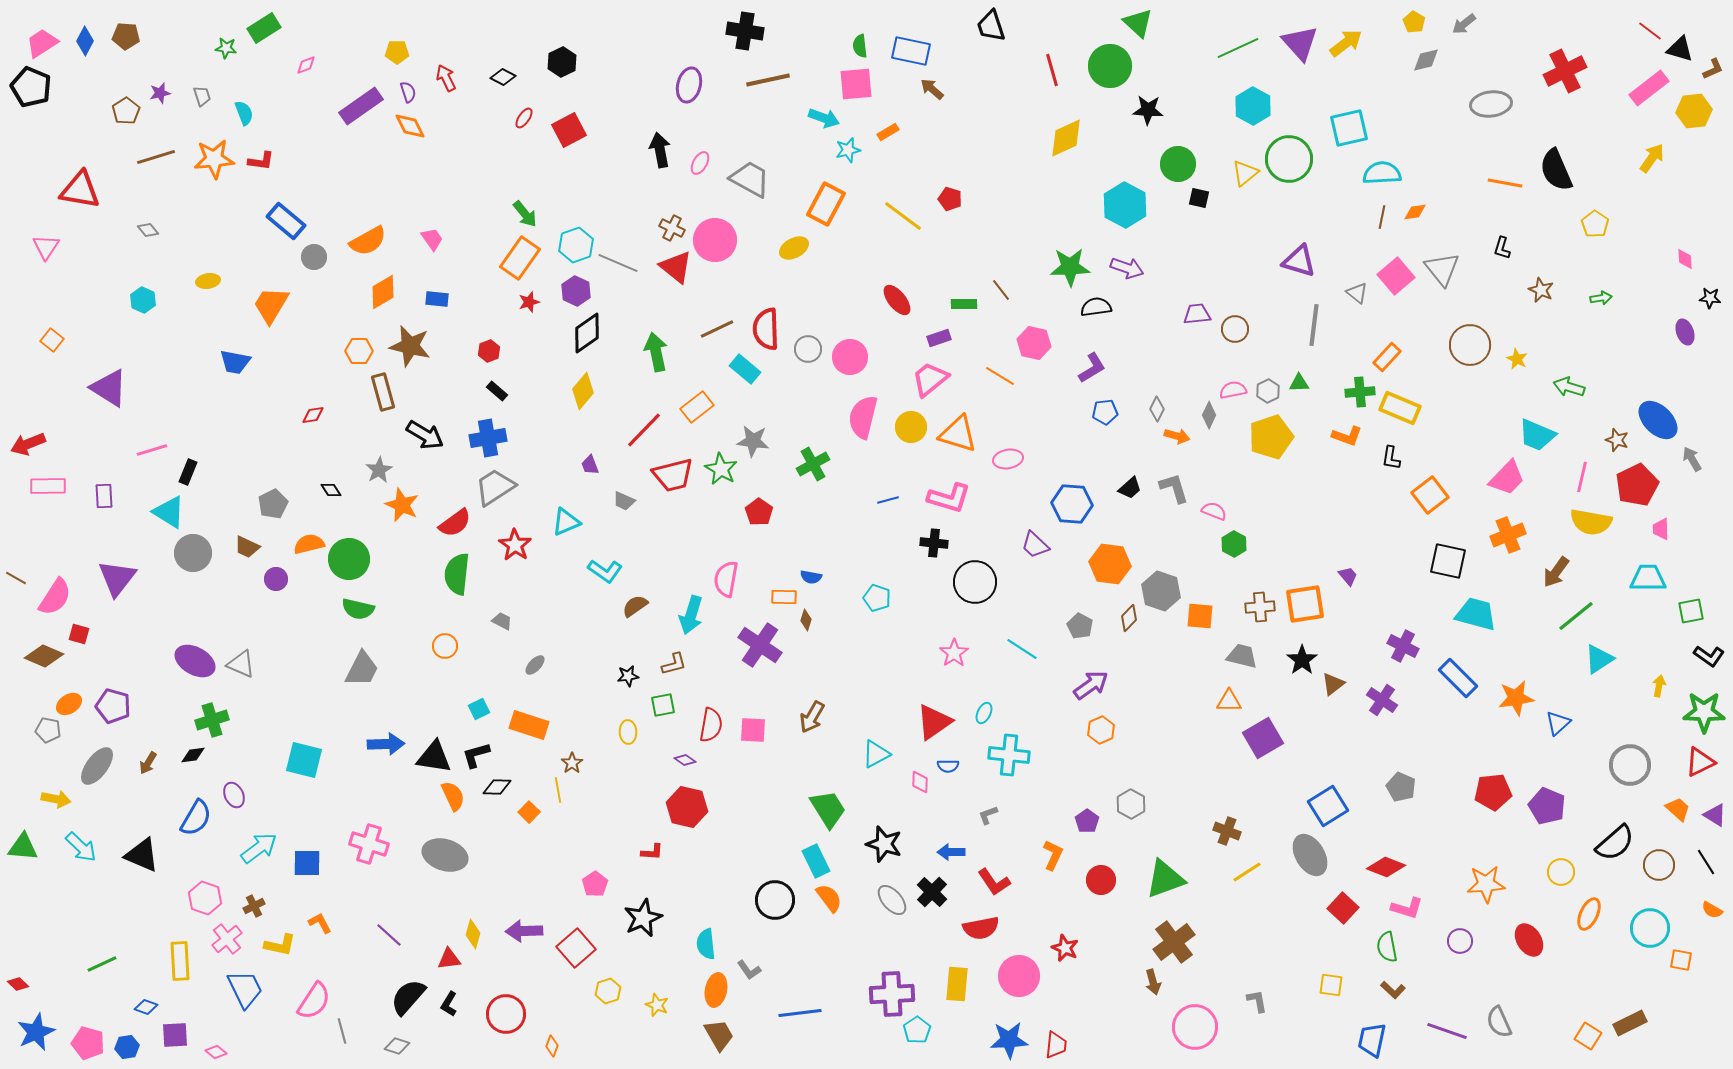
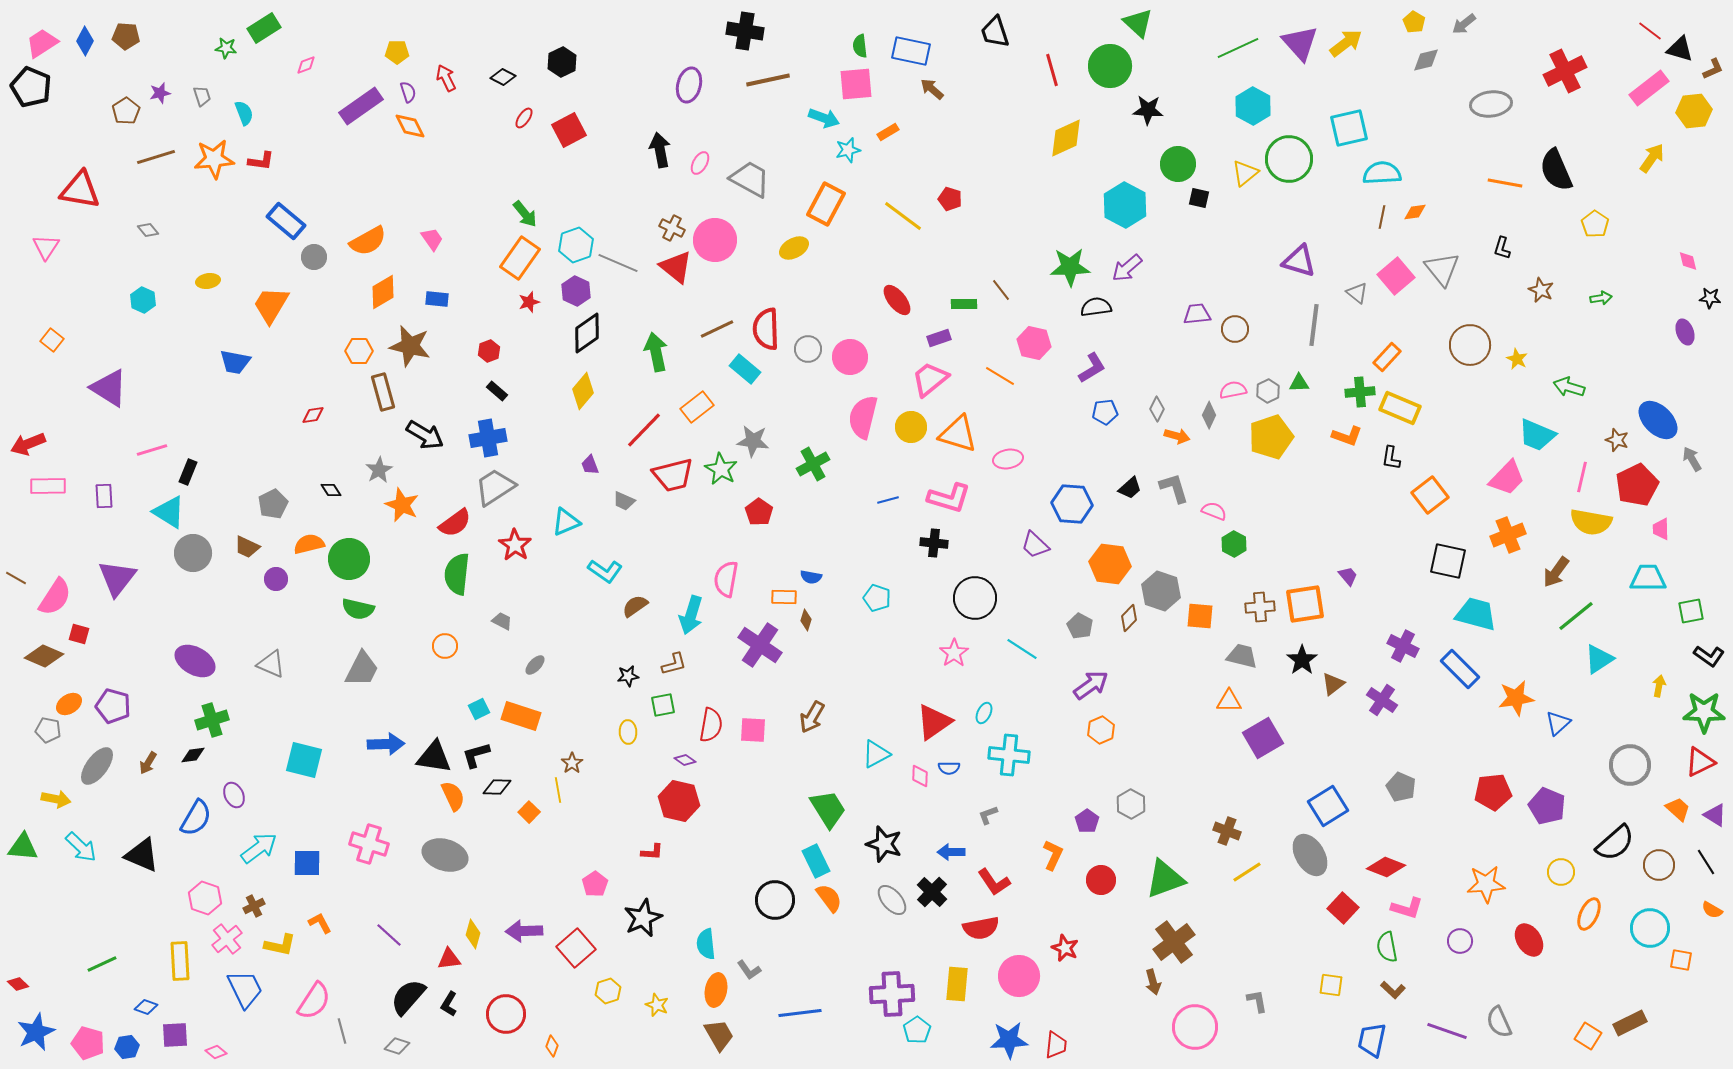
black trapezoid at (991, 26): moved 4 px right, 6 px down
pink diamond at (1685, 259): moved 3 px right, 2 px down; rotated 10 degrees counterclockwise
purple arrow at (1127, 268): rotated 120 degrees clockwise
black circle at (975, 582): moved 16 px down
gray triangle at (241, 664): moved 30 px right
blue rectangle at (1458, 678): moved 2 px right, 9 px up
orange rectangle at (529, 725): moved 8 px left, 9 px up
blue semicircle at (948, 766): moved 1 px right, 2 px down
pink diamond at (920, 782): moved 6 px up
red hexagon at (687, 807): moved 8 px left, 6 px up
